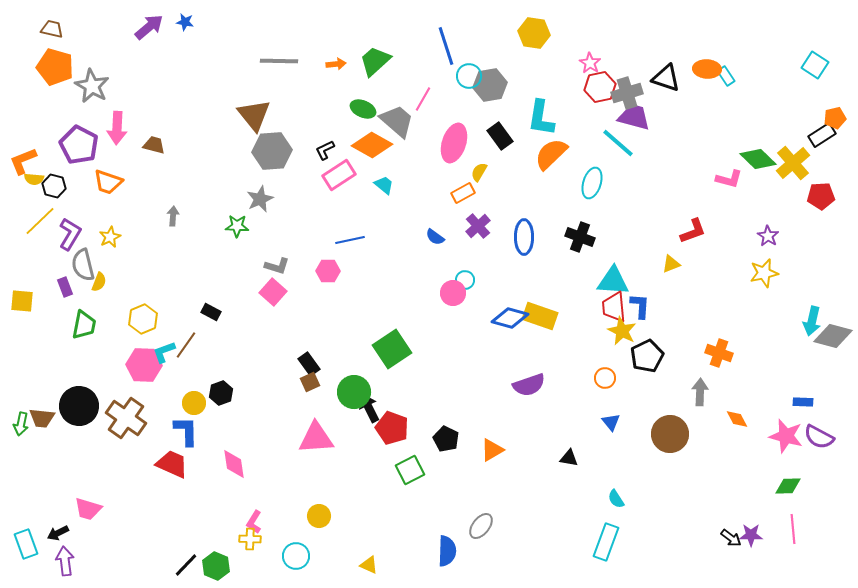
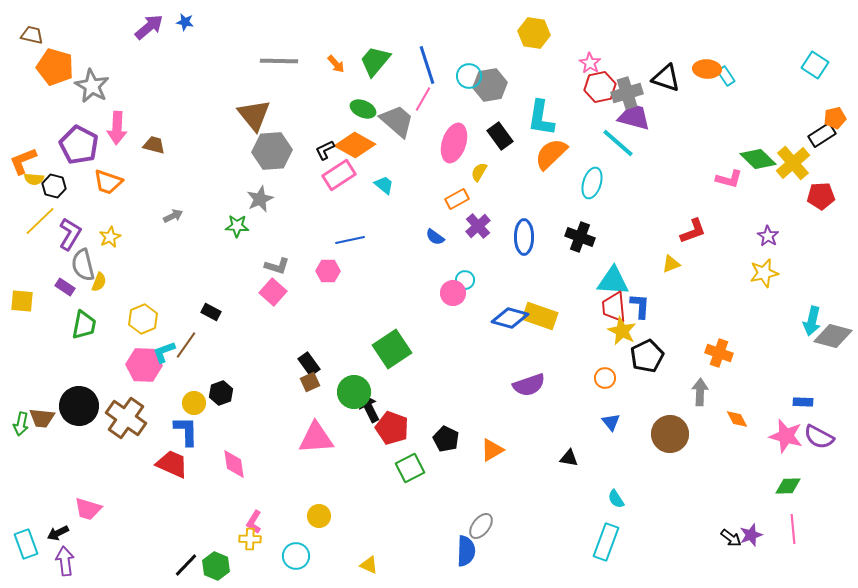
brown trapezoid at (52, 29): moved 20 px left, 6 px down
blue line at (446, 46): moved 19 px left, 19 px down
green trapezoid at (375, 61): rotated 8 degrees counterclockwise
orange arrow at (336, 64): rotated 54 degrees clockwise
orange diamond at (372, 145): moved 17 px left
orange rectangle at (463, 193): moved 6 px left, 6 px down
gray arrow at (173, 216): rotated 60 degrees clockwise
purple rectangle at (65, 287): rotated 36 degrees counterclockwise
green square at (410, 470): moved 2 px up
purple star at (751, 535): rotated 20 degrees counterclockwise
blue semicircle at (447, 551): moved 19 px right
